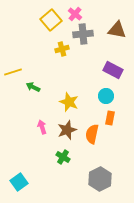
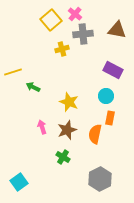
orange semicircle: moved 3 px right
